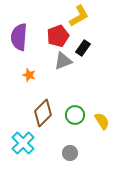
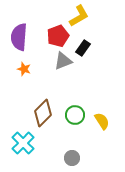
orange star: moved 5 px left, 6 px up
gray circle: moved 2 px right, 5 px down
